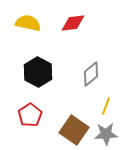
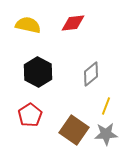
yellow semicircle: moved 2 px down
